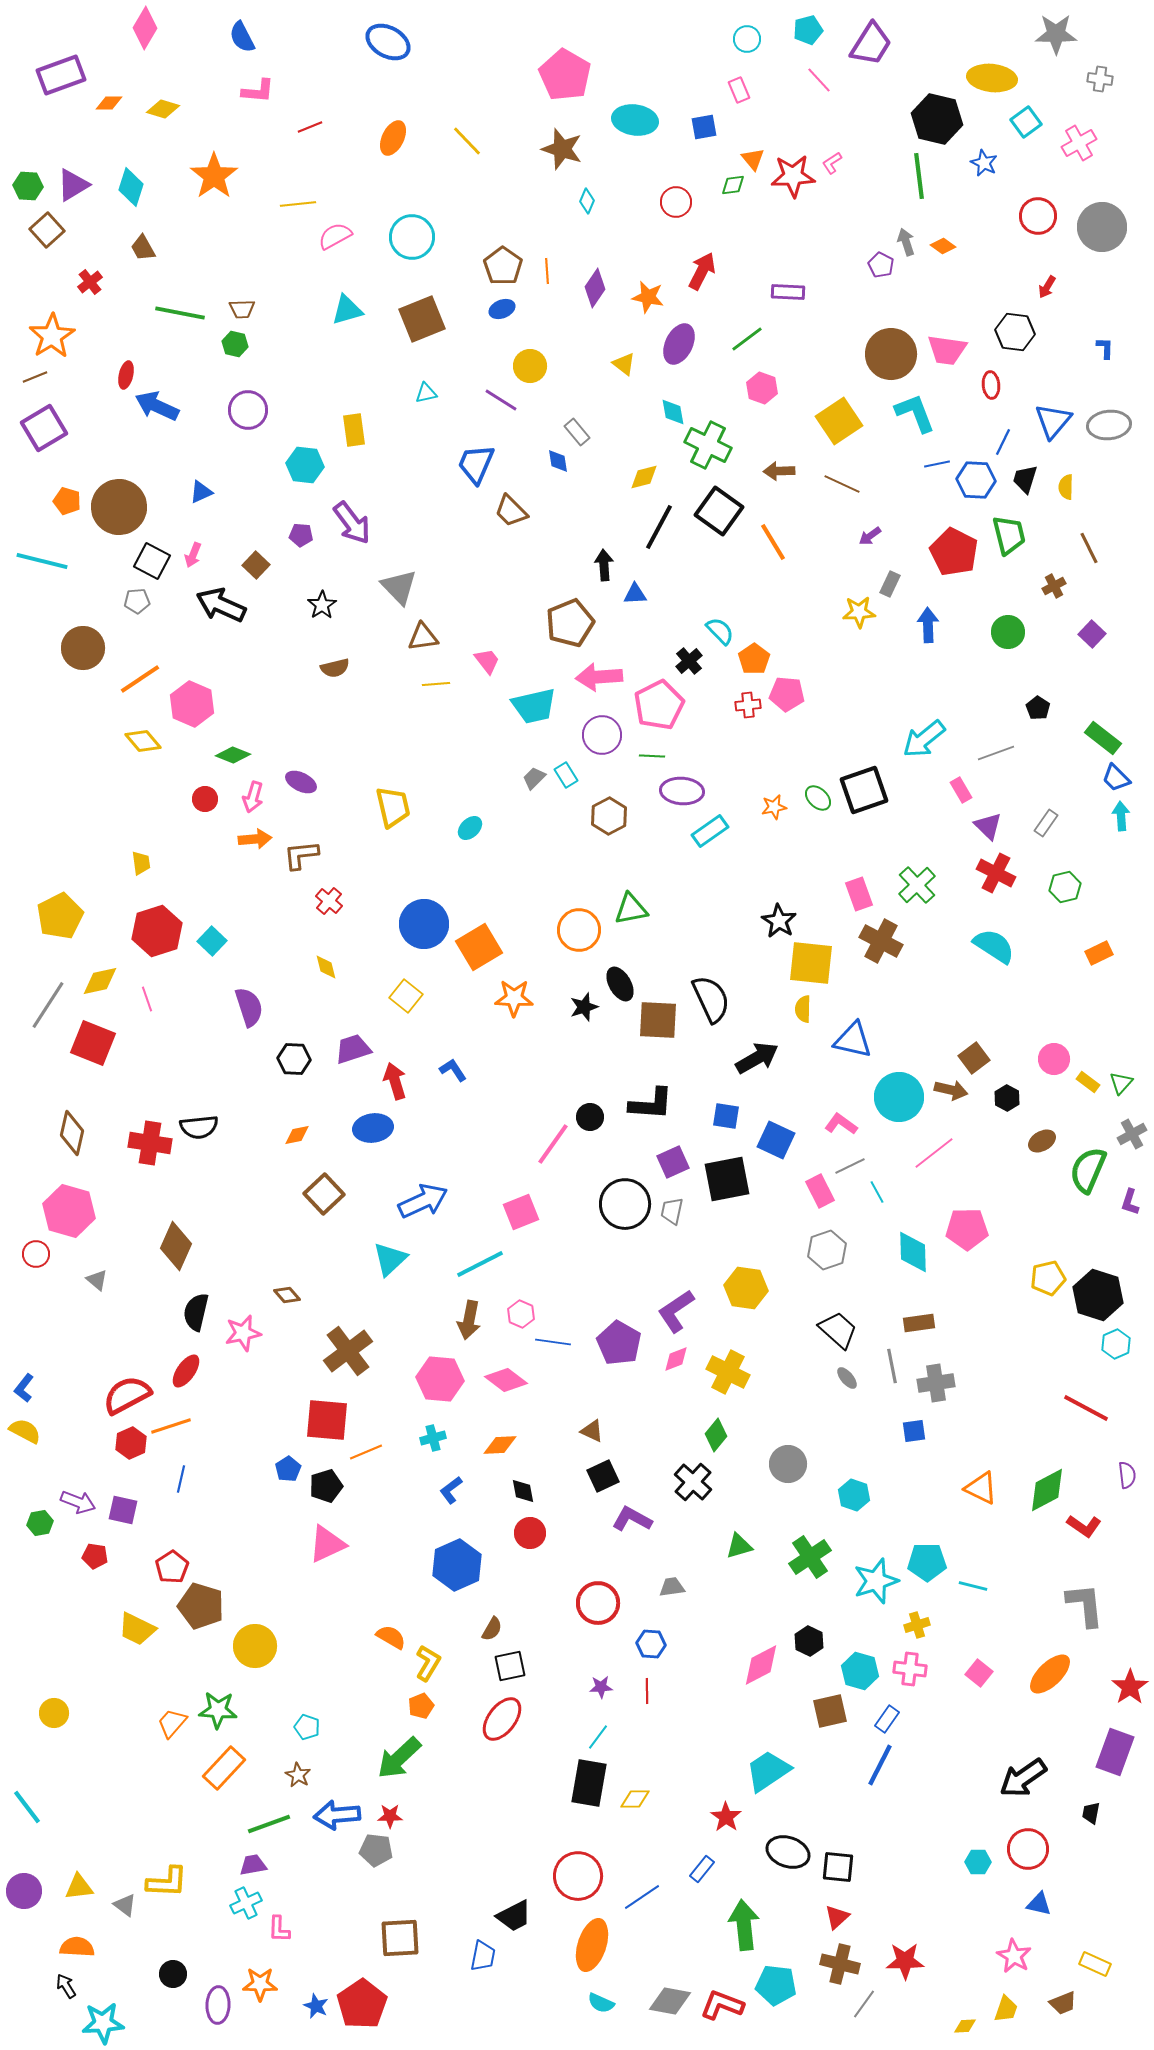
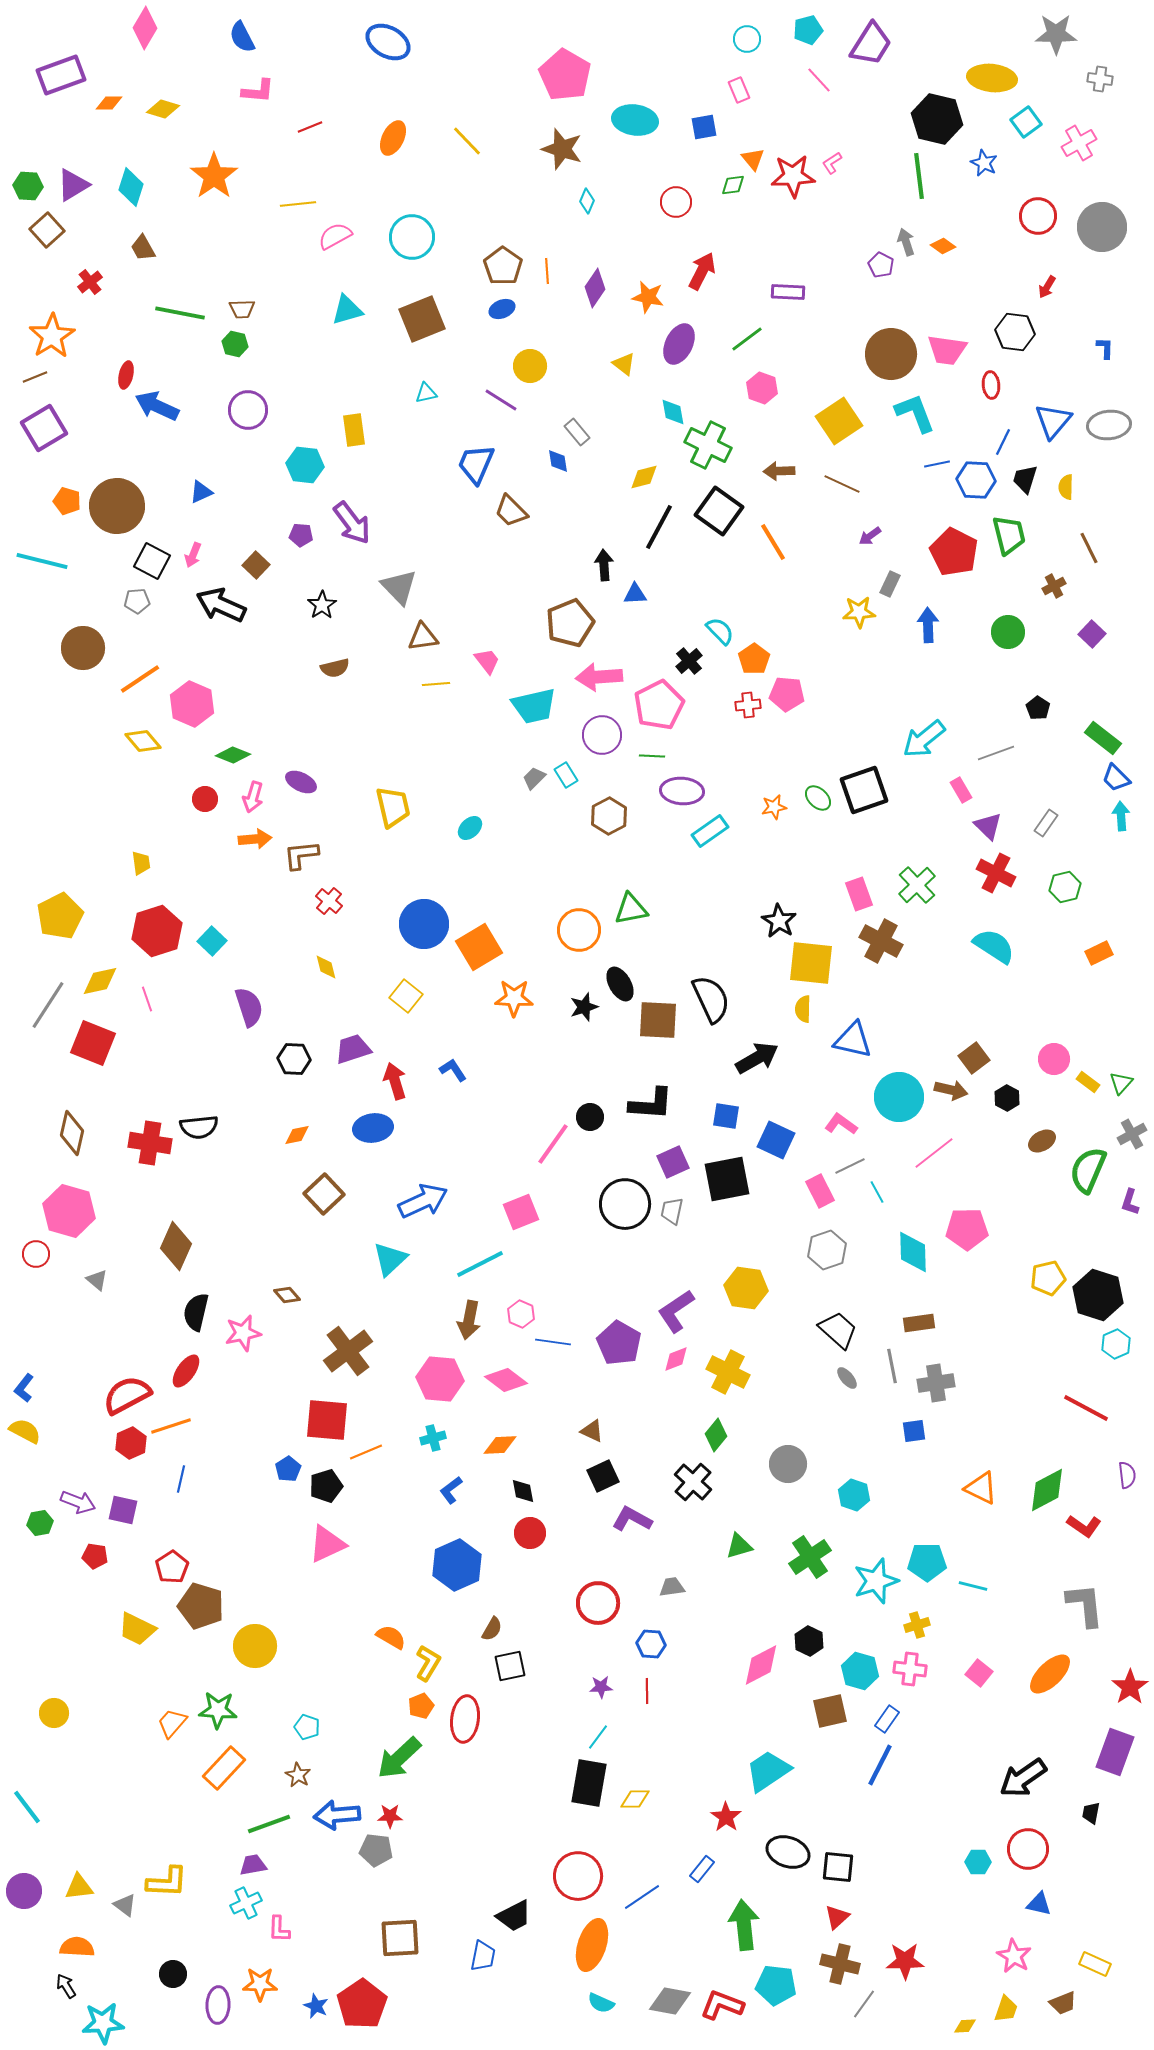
brown circle at (119, 507): moved 2 px left, 1 px up
red ellipse at (502, 1719): moved 37 px left; rotated 30 degrees counterclockwise
